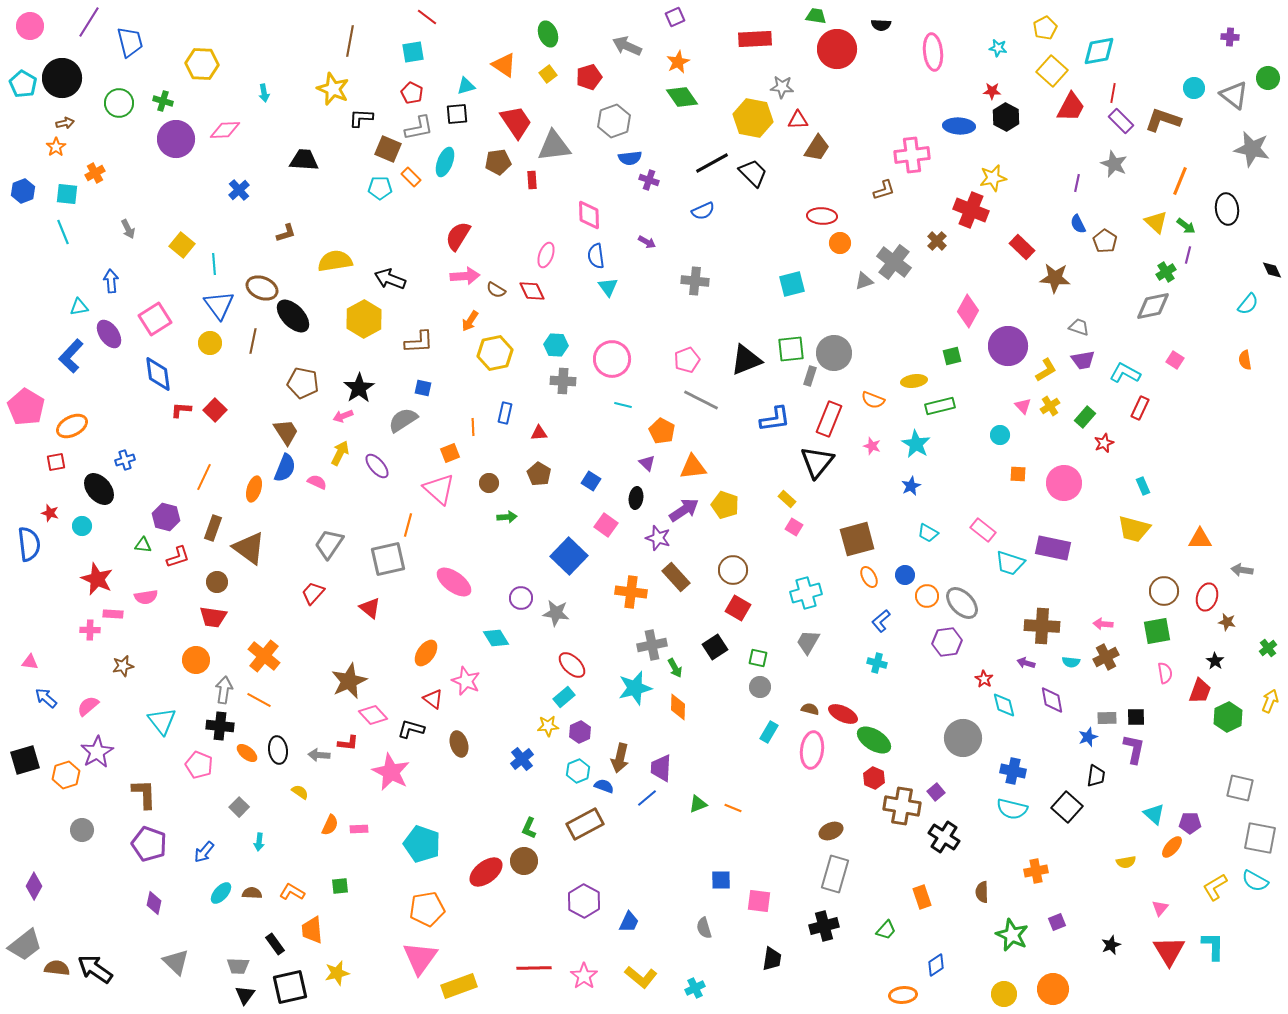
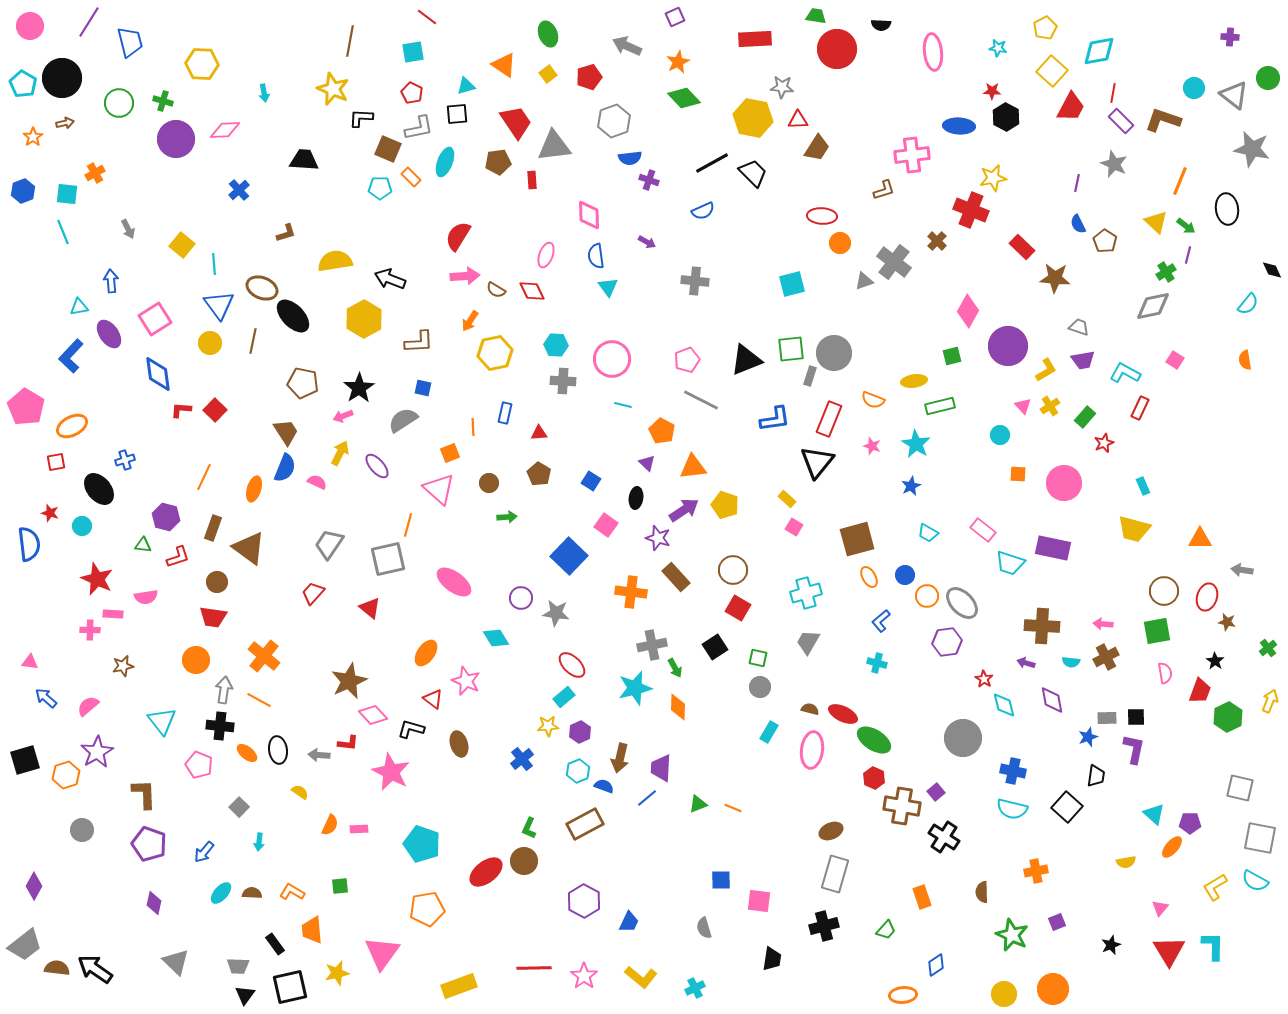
green diamond at (682, 97): moved 2 px right, 1 px down; rotated 8 degrees counterclockwise
orange star at (56, 147): moved 23 px left, 10 px up
pink triangle at (420, 958): moved 38 px left, 5 px up
